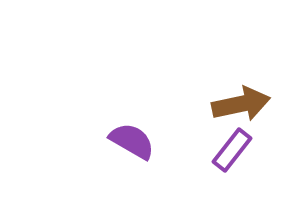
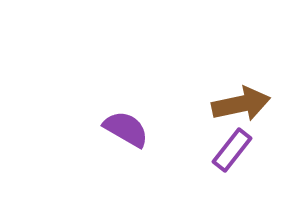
purple semicircle: moved 6 px left, 12 px up
